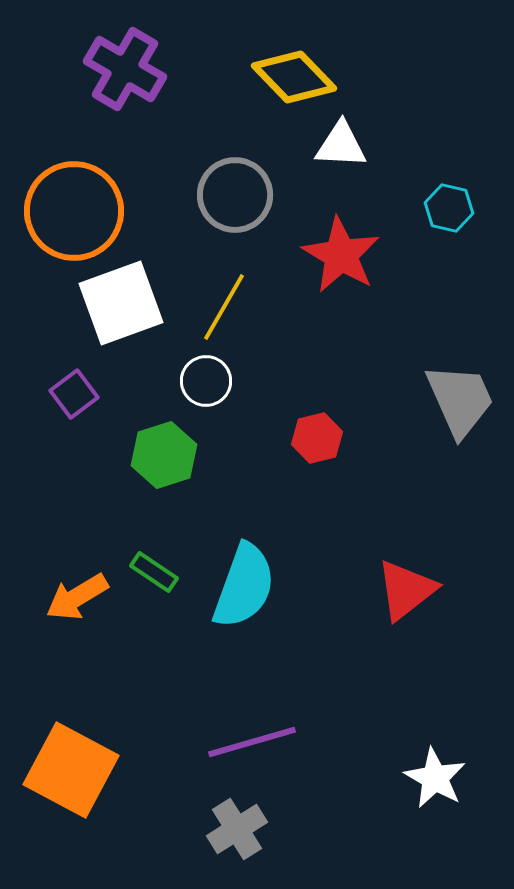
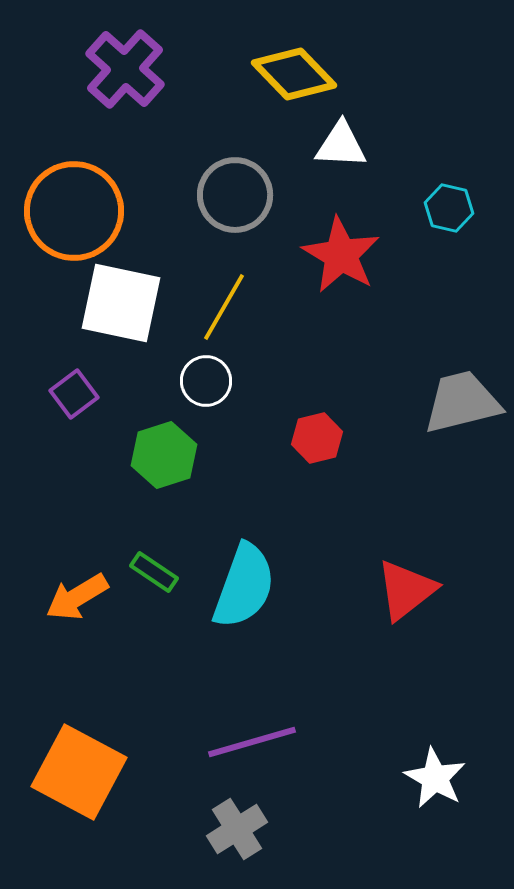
purple cross: rotated 12 degrees clockwise
yellow diamond: moved 3 px up
white square: rotated 32 degrees clockwise
gray trapezoid: moved 2 px right, 2 px down; rotated 80 degrees counterclockwise
orange square: moved 8 px right, 2 px down
